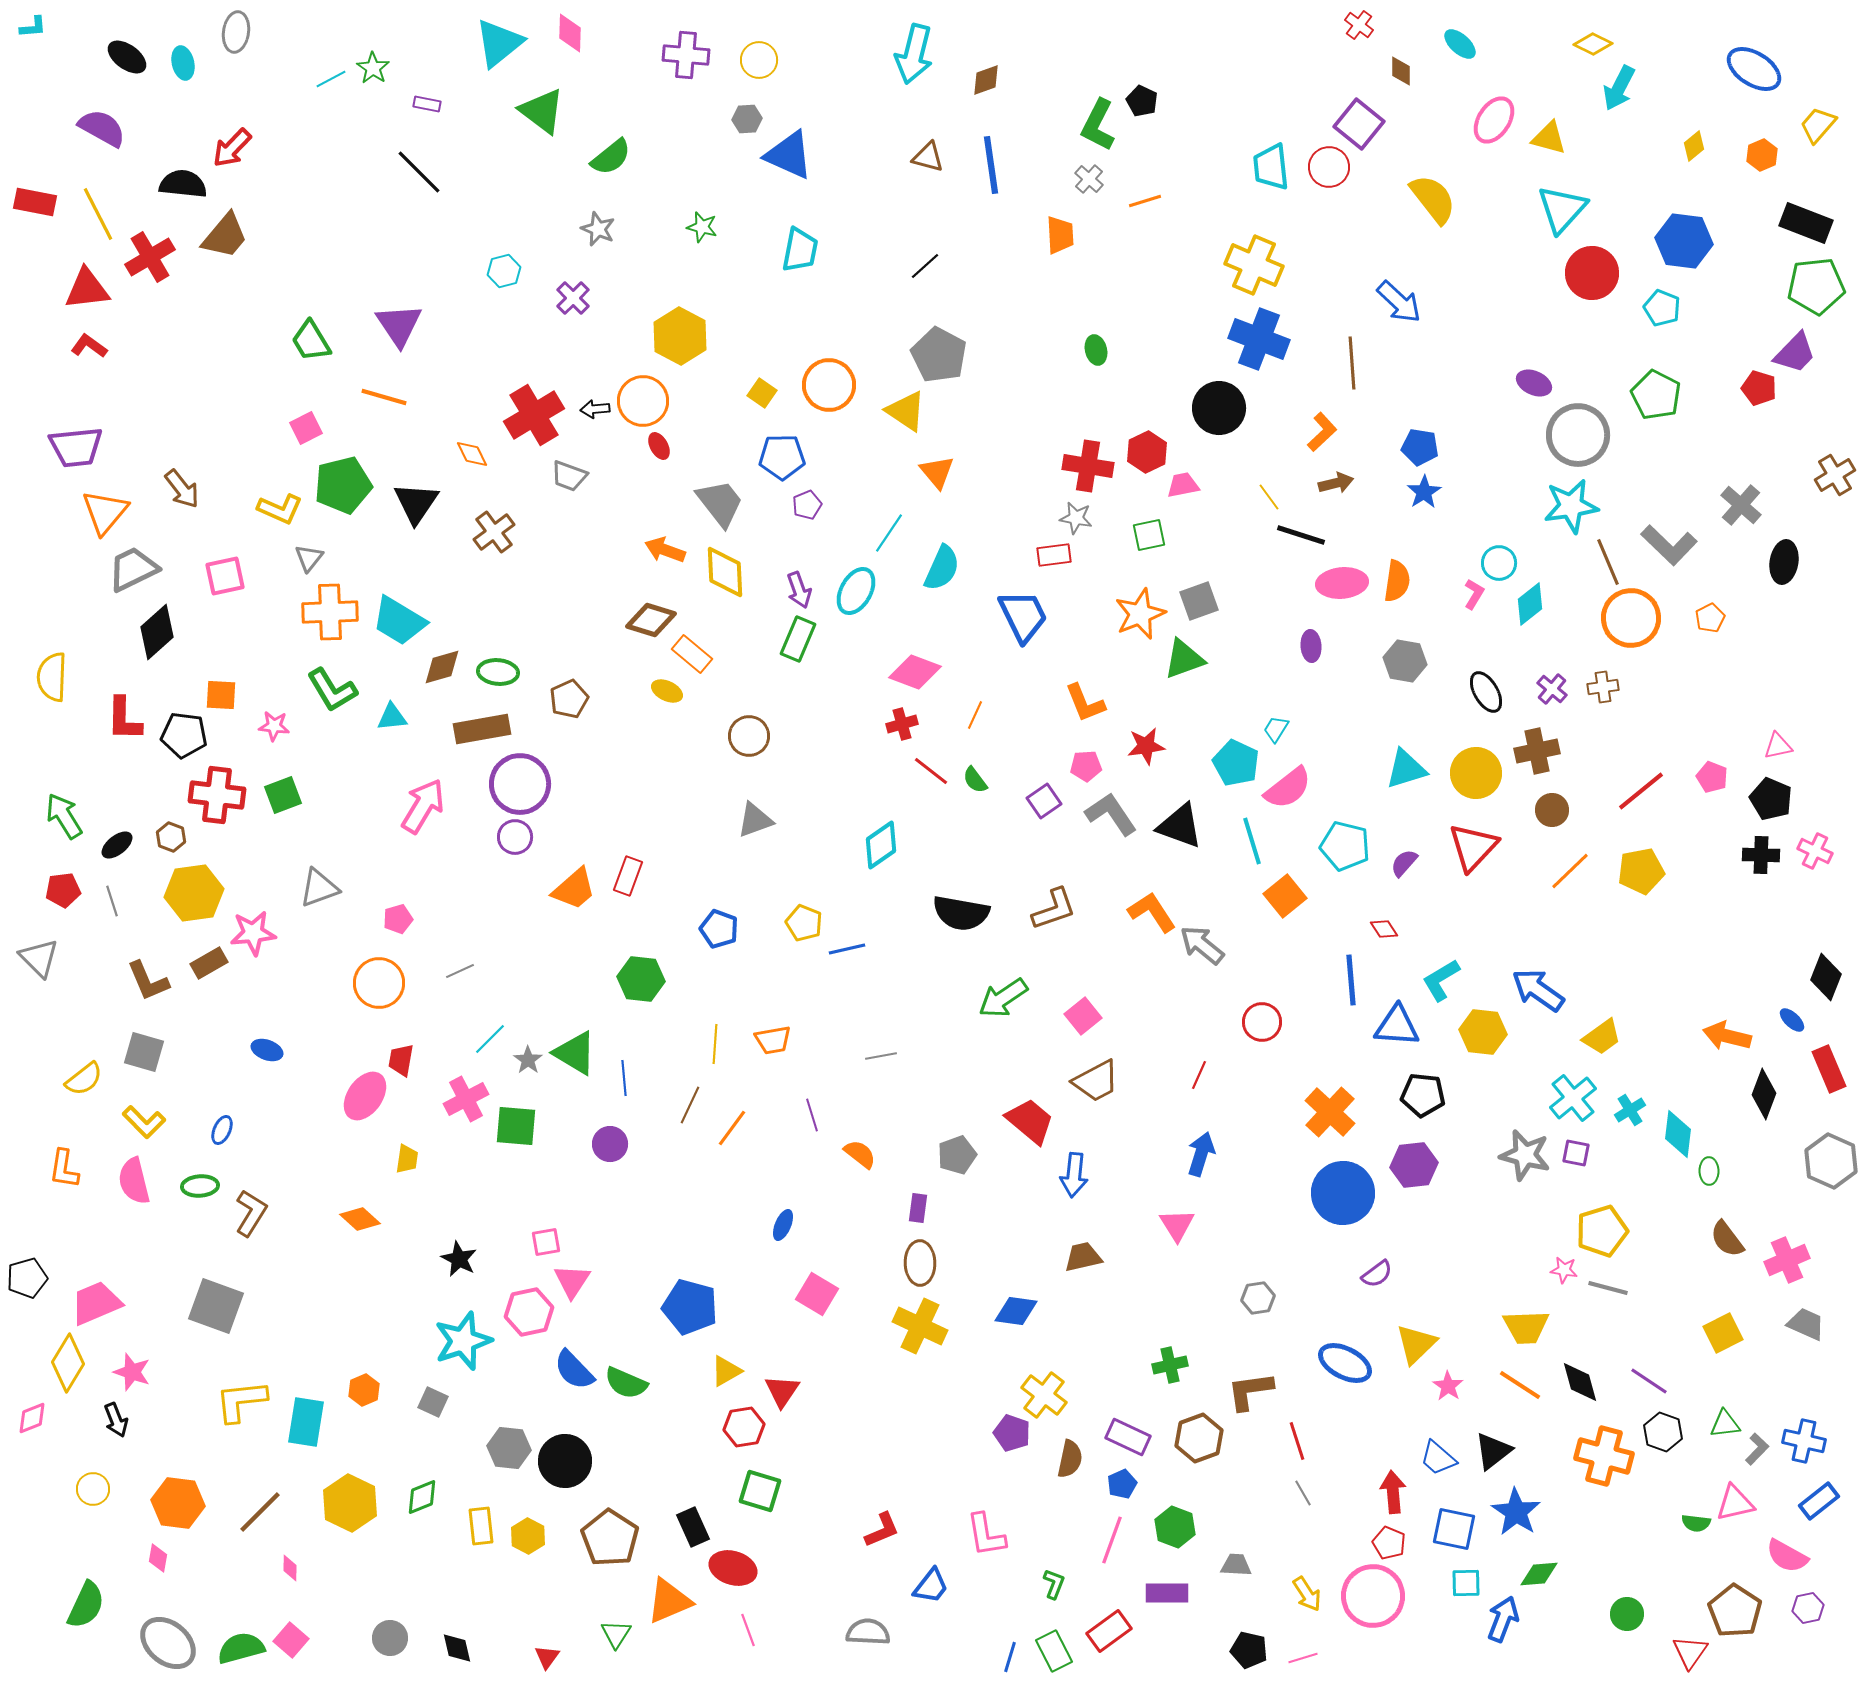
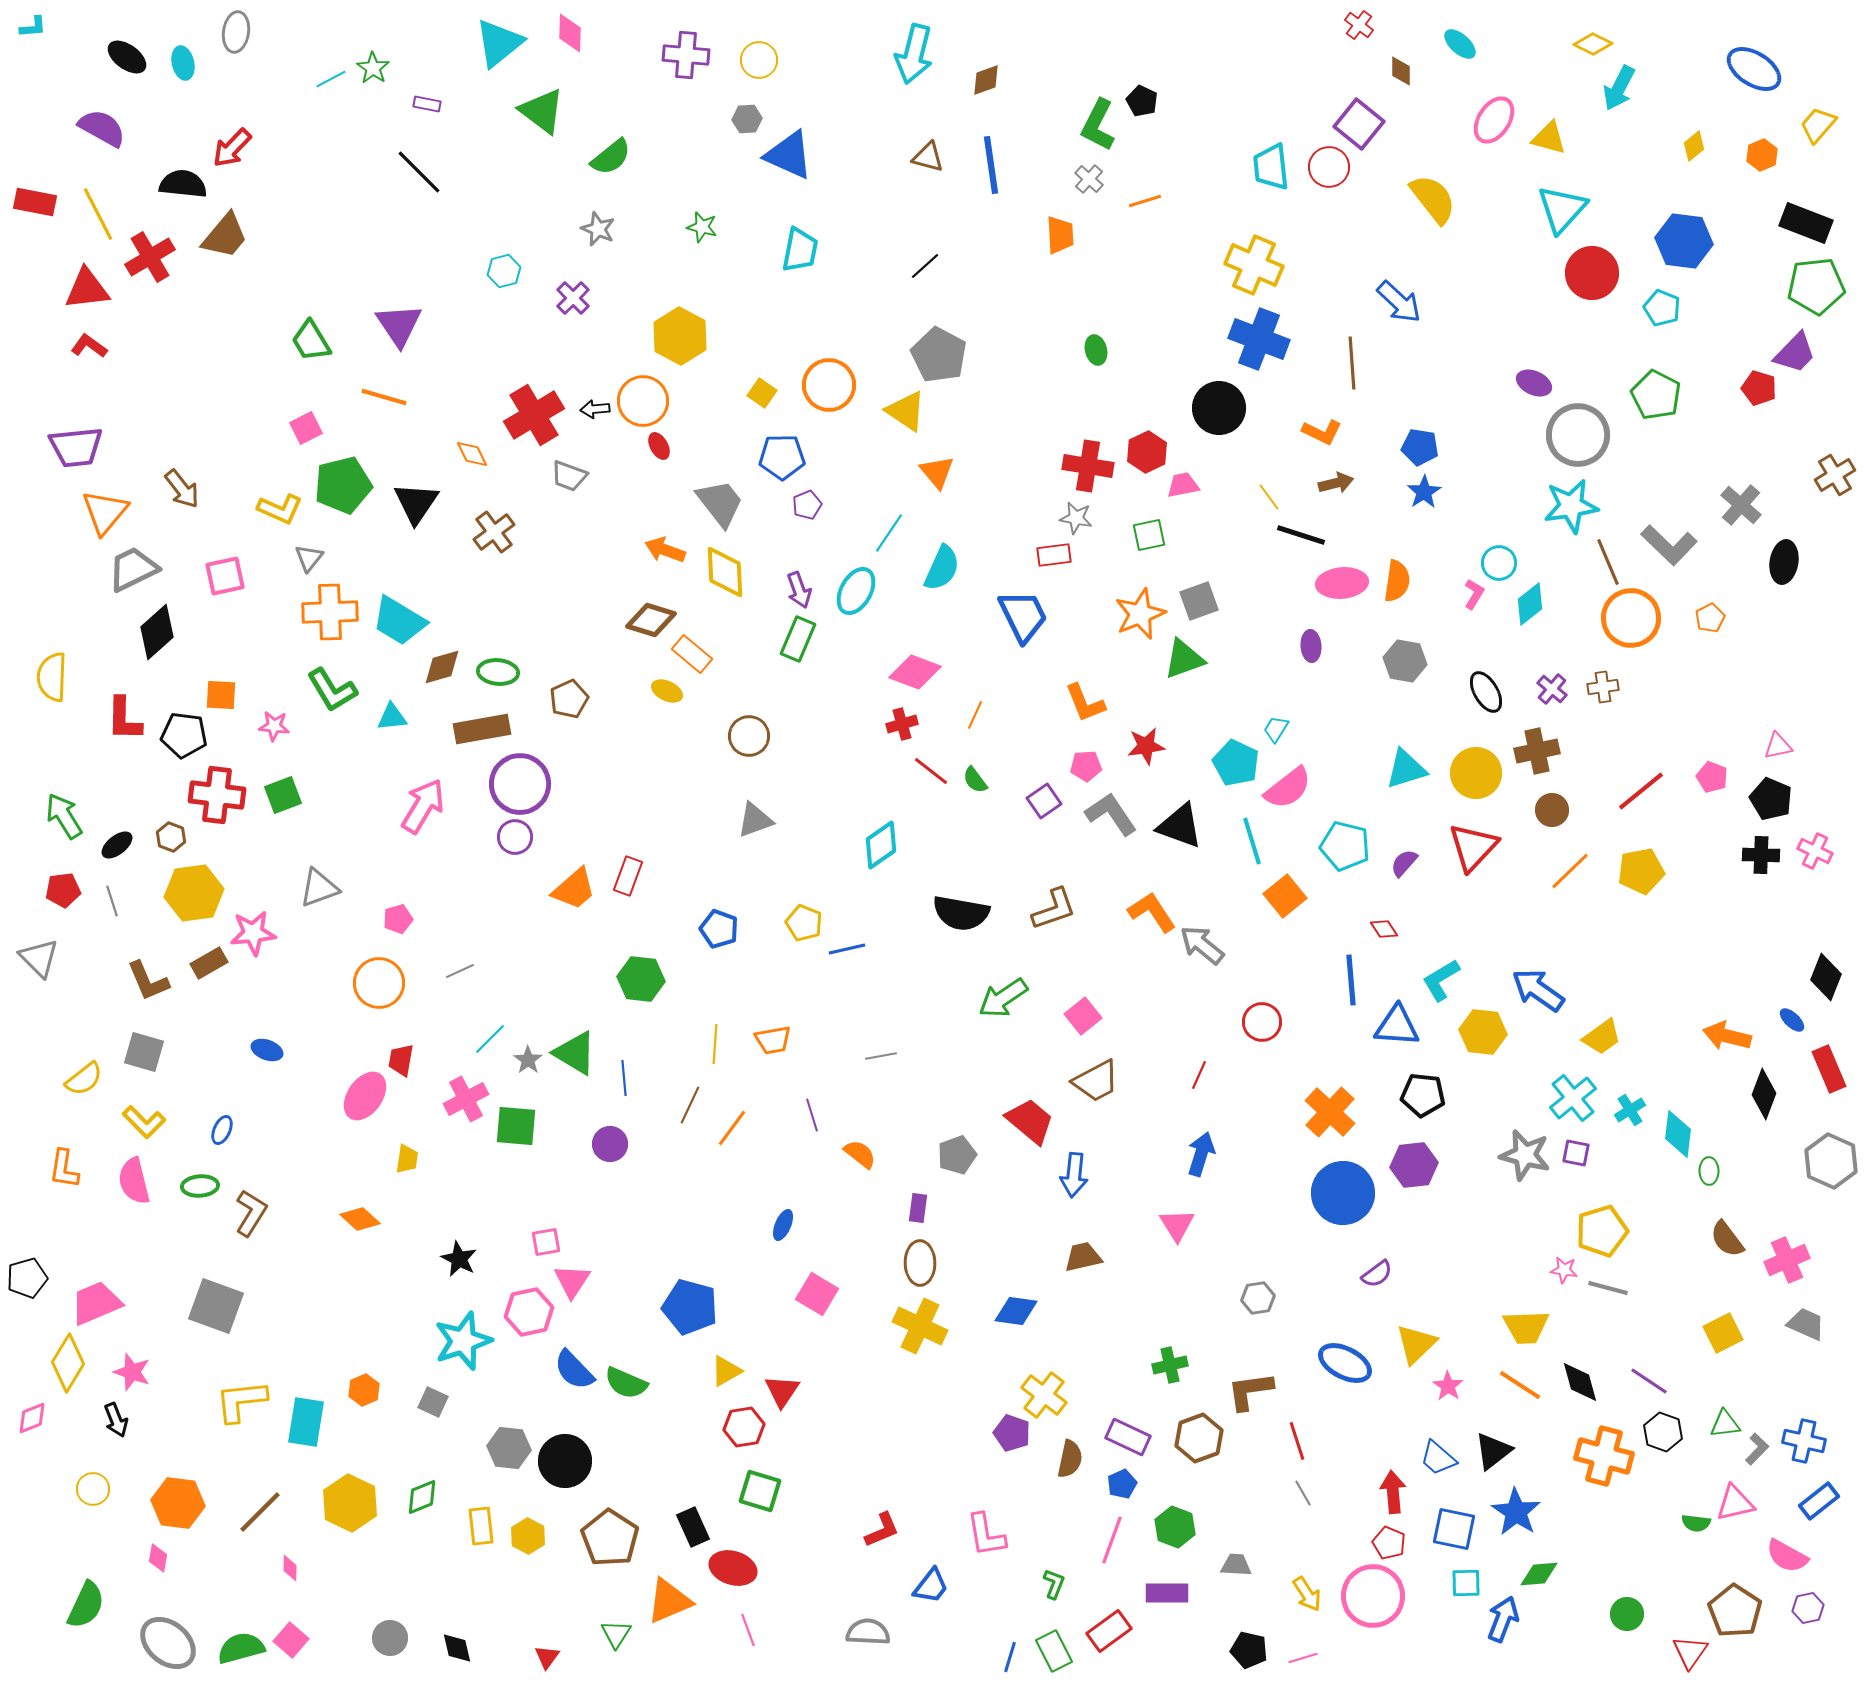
orange L-shape at (1322, 432): rotated 69 degrees clockwise
